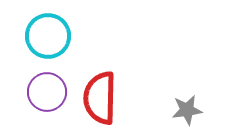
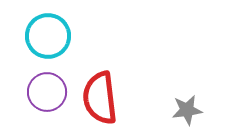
red semicircle: rotated 8 degrees counterclockwise
